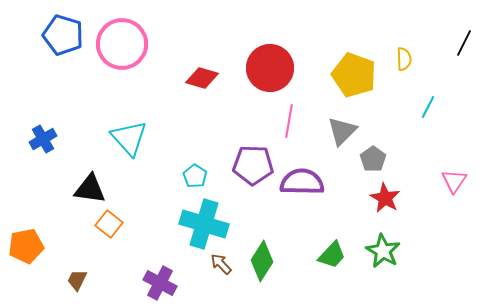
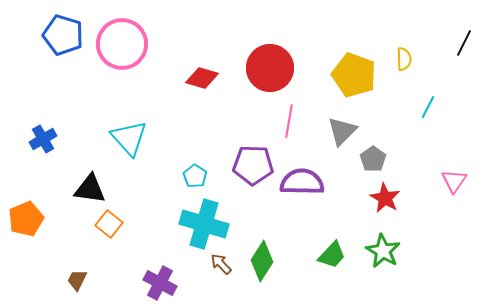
orange pentagon: moved 27 px up; rotated 12 degrees counterclockwise
